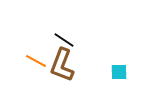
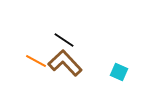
brown L-shape: moved 3 px right, 2 px up; rotated 116 degrees clockwise
cyan square: rotated 24 degrees clockwise
